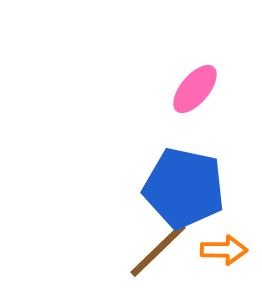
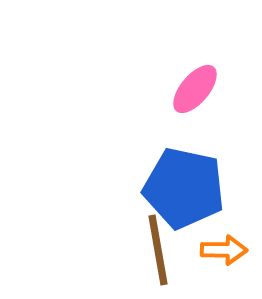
brown line: rotated 56 degrees counterclockwise
